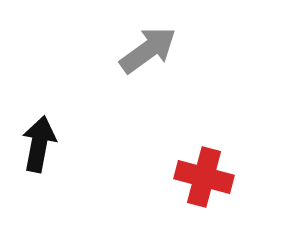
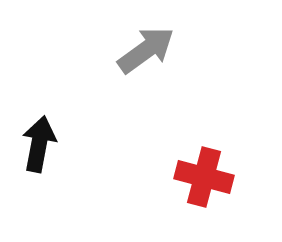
gray arrow: moved 2 px left
